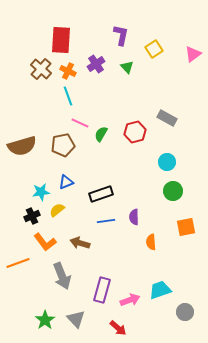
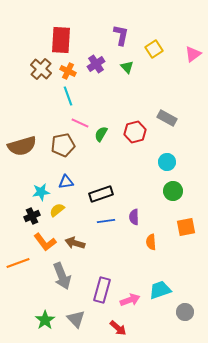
blue triangle: rotated 14 degrees clockwise
brown arrow: moved 5 px left
